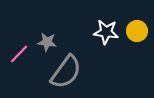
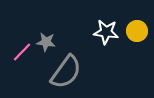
gray star: moved 1 px left
pink line: moved 3 px right, 2 px up
